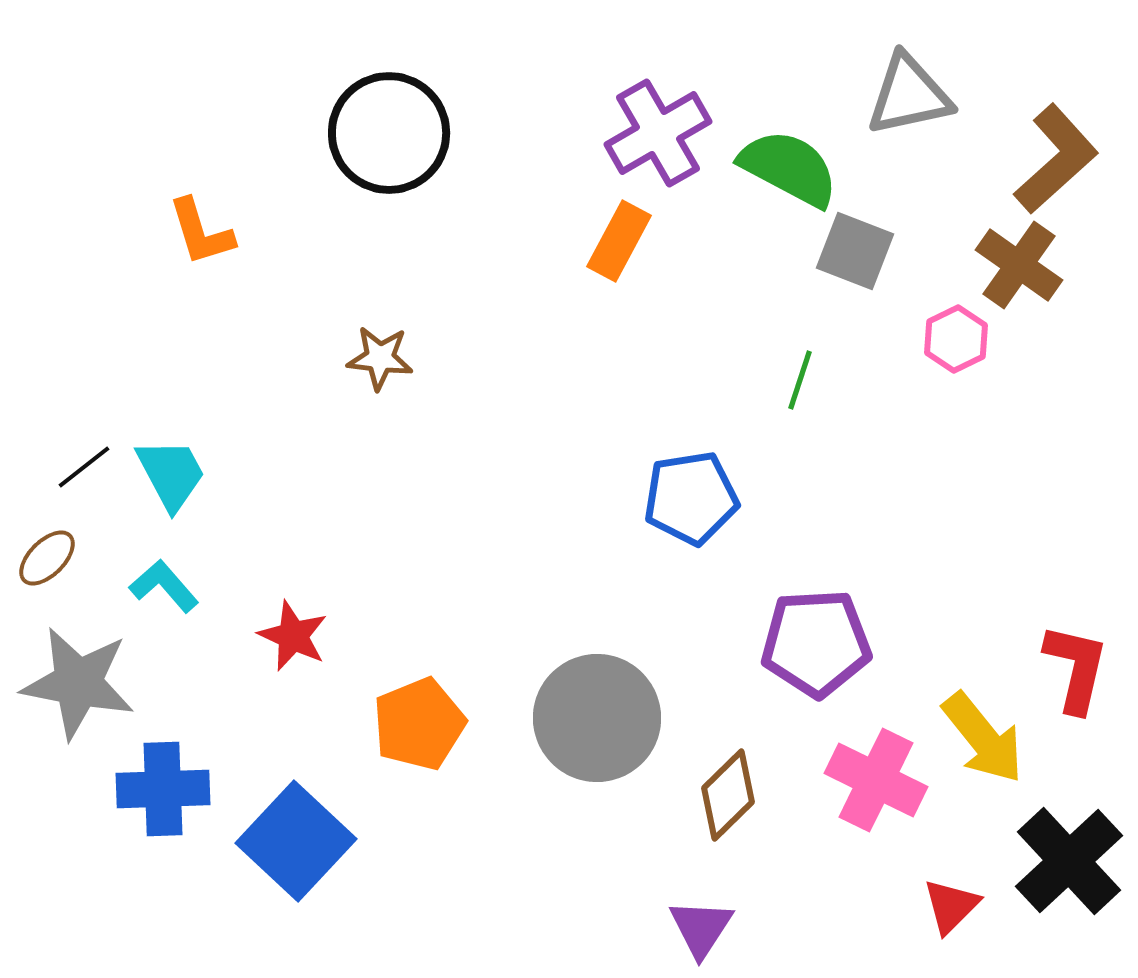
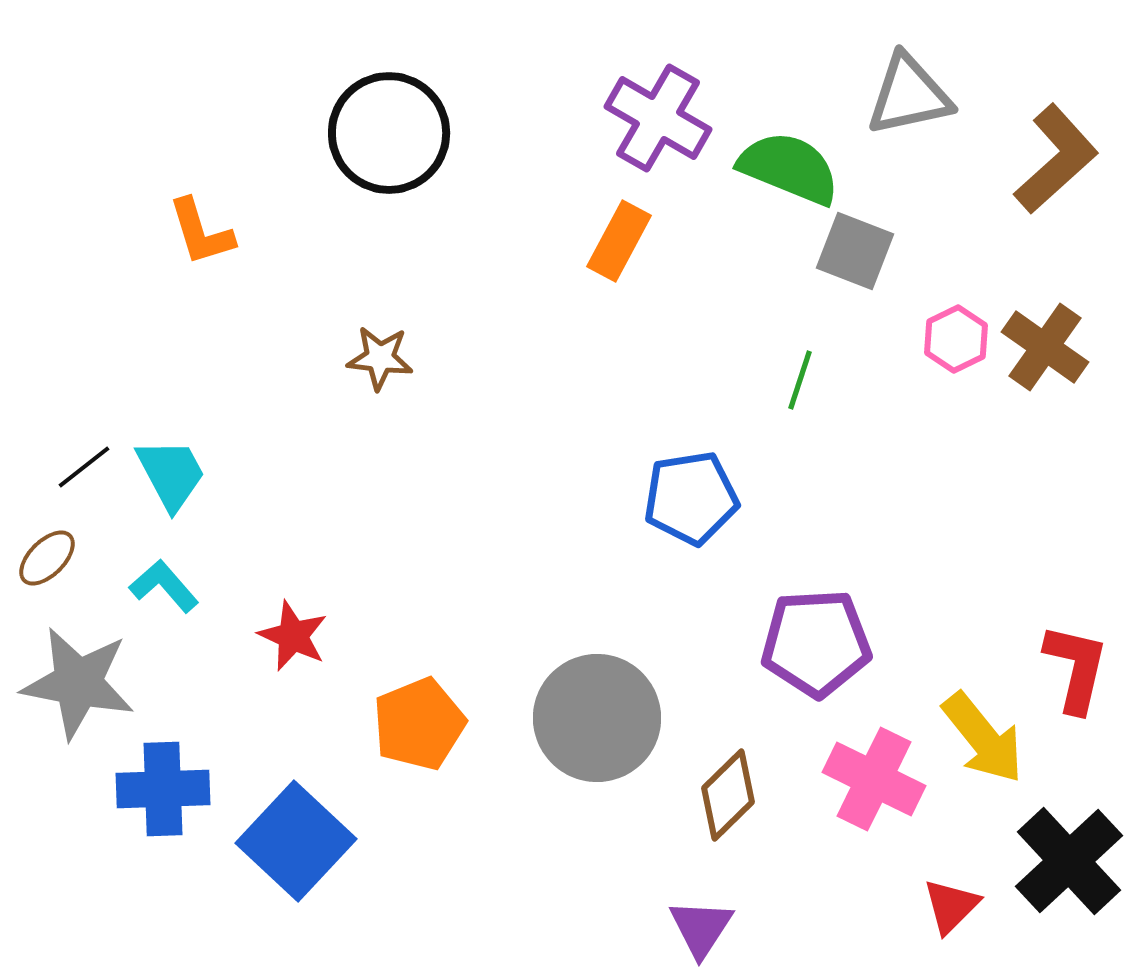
purple cross: moved 15 px up; rotated 30 degrees counterclockwise
green semicircle: rotated 6 degrees counterclockwise
brown cross: moved 26 px right, 82 px down
pink cross: moved 2 px left, 1 px up
